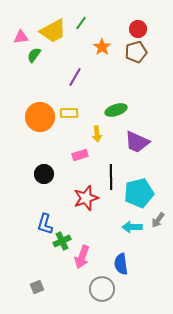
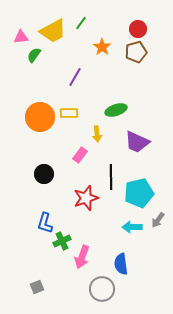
pink rectangle: rotated 35 degrees counterclockwise
blue L-shape: moved 1 px up
